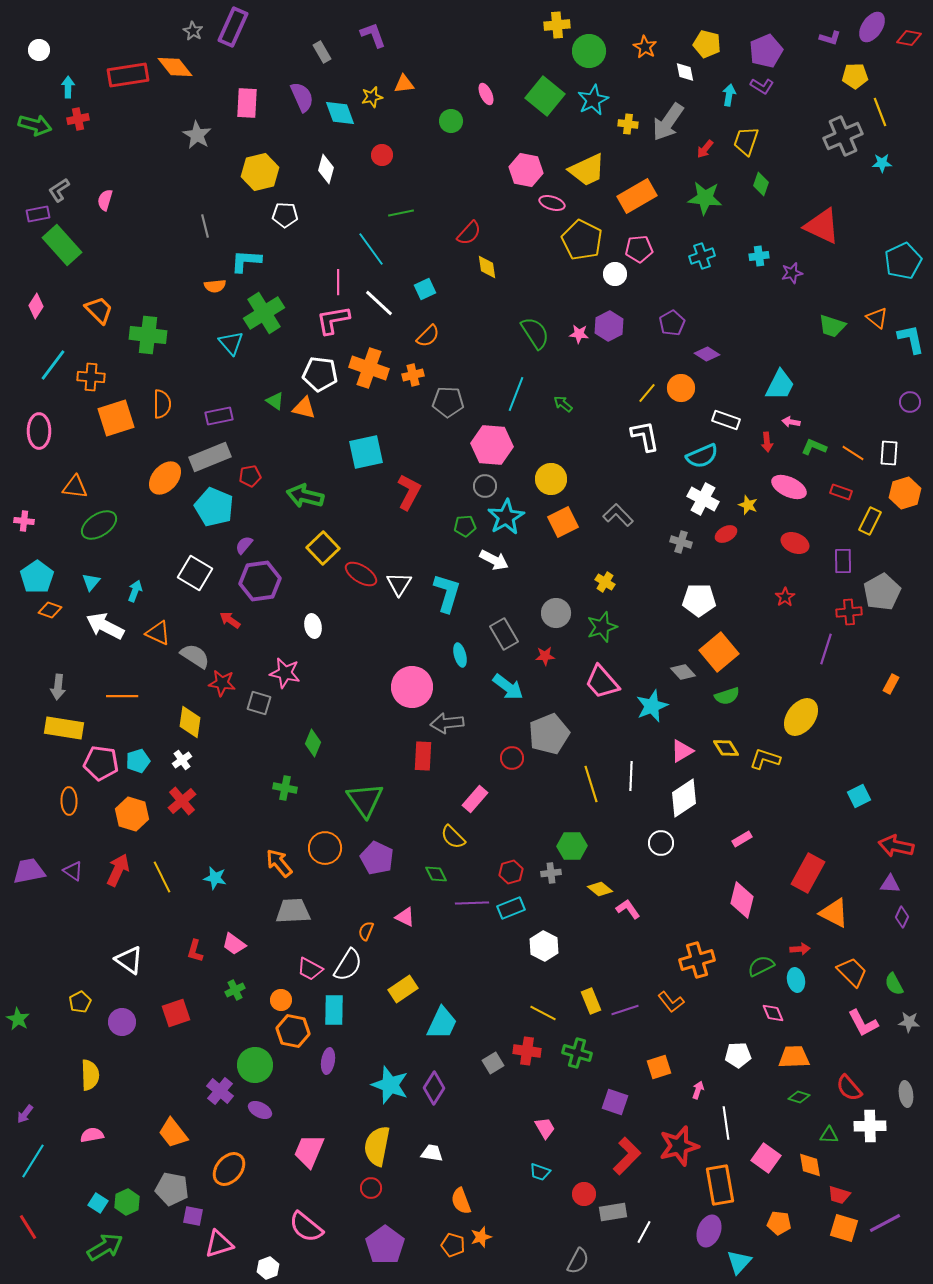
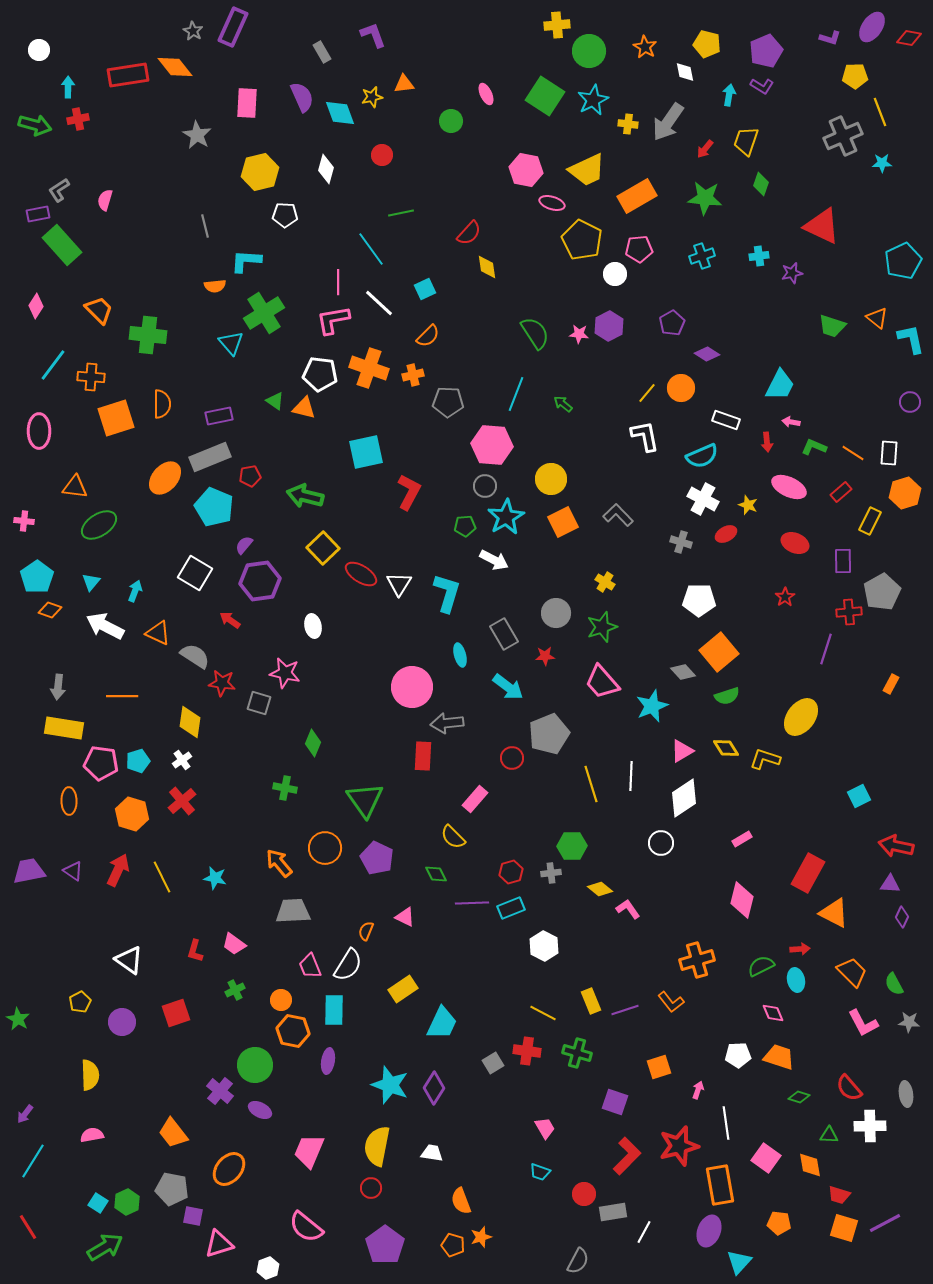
green square at (545, 96): rotated 6 degrees counterclockwise
red rectangle at (841, 492): rotated 60 degrees counterclockwise
pink trapezoid at (310, 969): moved 3 px up; rotated 40 degrees clockwise
orange trapezoid at (794, 1057): moved 15 px left; rotated 20 degrees clockwise
